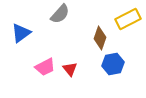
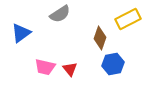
gray semicircle: rotated 15 degrees clockwise
pink trapezoid: rotated 40 degrees clockwise
